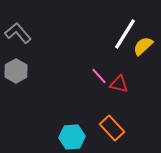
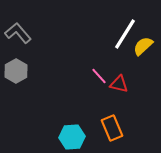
orange rectangle: rotated 20 degrees clockwise
